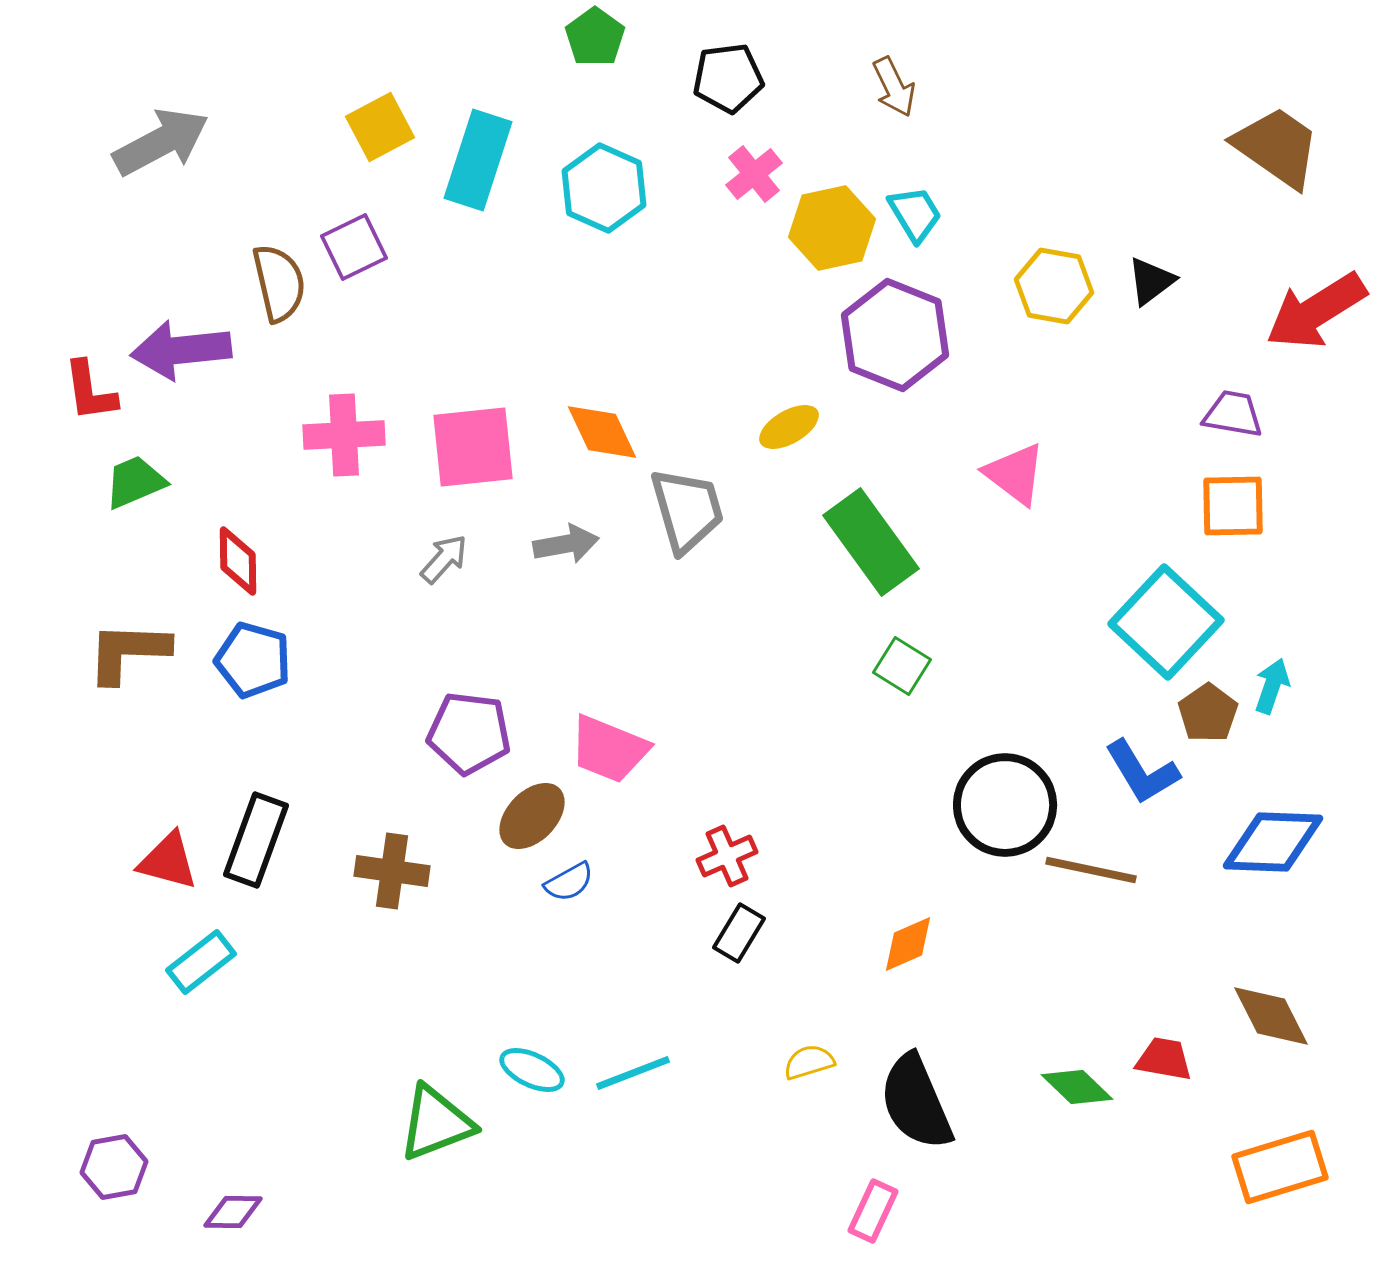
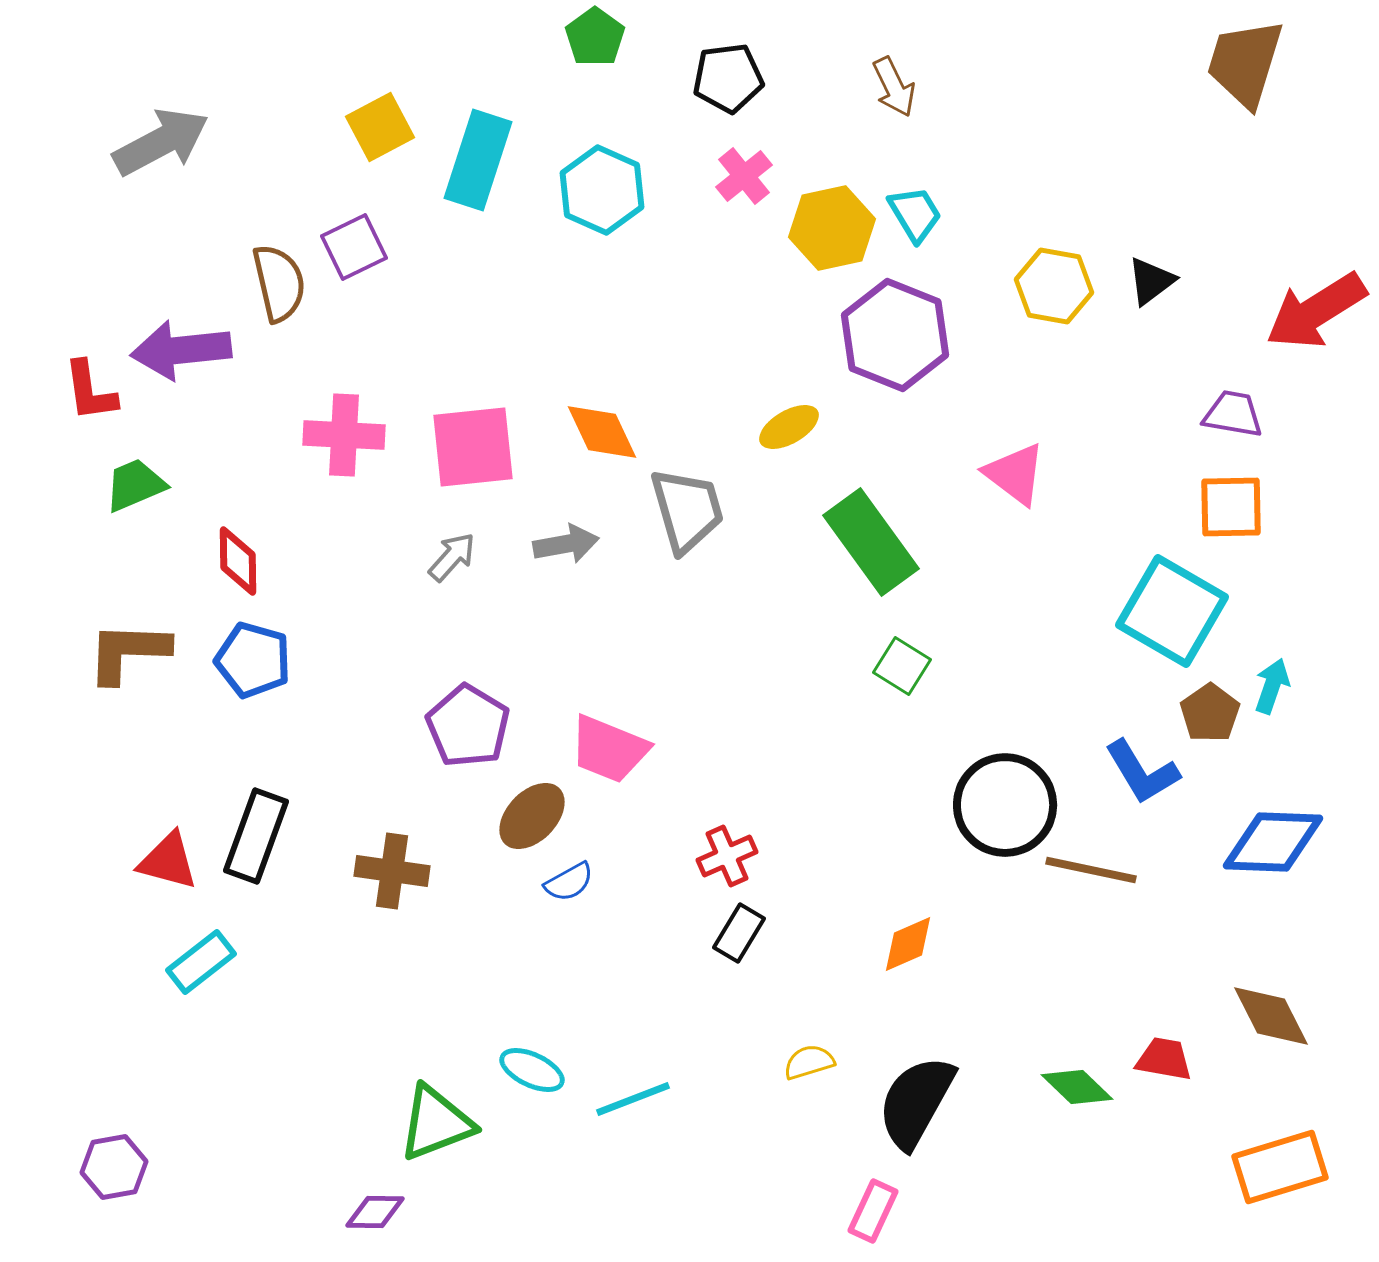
brown trapezoid at (1277, 147): moved 32 px left, 84 px up; rotated 108 degrees counterclockwise
pink cross at (754, 174): moved 10 px left, 2 px down
cyan hexagon at (604, 188): moved 2 px left, 2 px down
pink cross at (344, 435): rotated 6 degrees clockwise
green trapezoid at (135, 482): moved 3 px down
orange square at (1233, 506): moved 2 px left, 1 px down
gray arrow at (444, 559): moved 8 px right, 2 px up
cyan square at (1166, 622): moved 6 px right, 11 px up; rotated 13 degrees counterclockwise
brown pentagon at (1208, 713): moved 2 px right
purple pentagon at (469, 733): moved 1 px left, 7 px up; rotated 24 degrees clockwise
black rectangle at (256, 840): moved 4 px up
cyan line at (633, 1073): moved 26 px down
black semicircle at (916, 1102): rotated 52 degrees clockwise
purple diamond at (233, 1212): moved 142 px right
